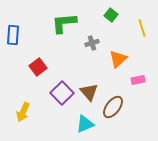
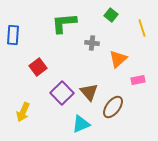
gray cross: rotated 24 degrees clockwise
cyan triangle: moved 4 px left
